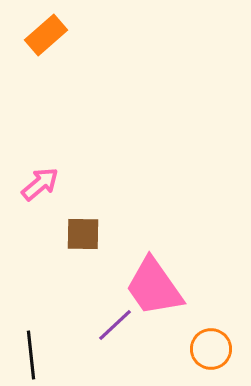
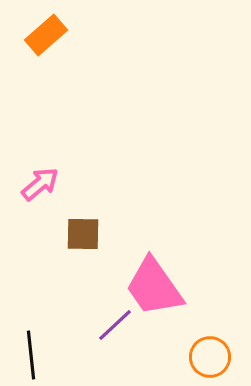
orange circle: moved 1 px left, 8 px down
